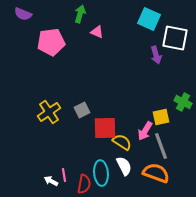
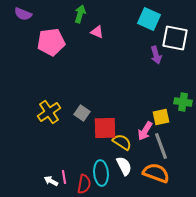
green cross: rotated 18 degrees counterclockwise
gray square: moved 3 px down; rotated 28 degrees counterclockwise
pink line: moved 2 px down
